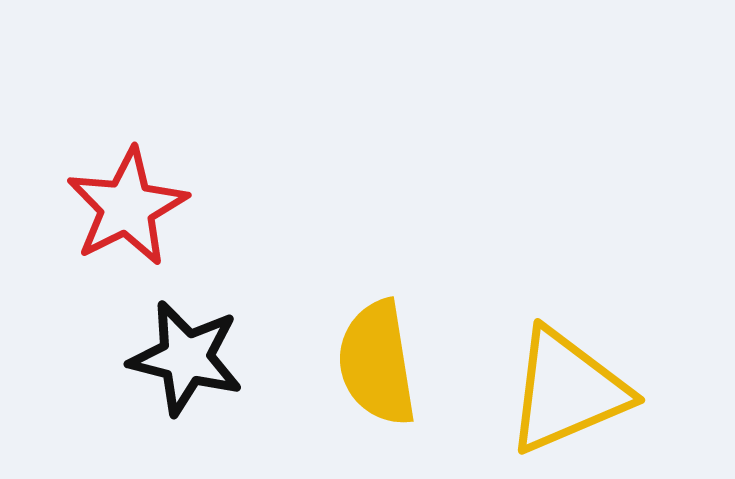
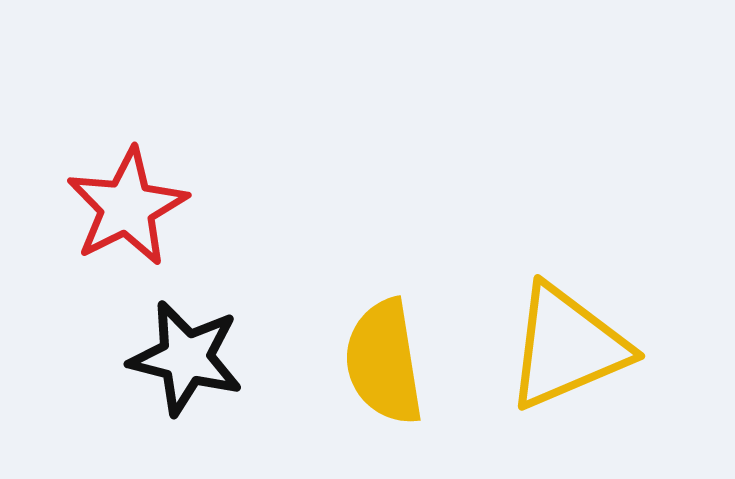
yellow semicircle: moved 7 px right, 1 px up
yellow triangle: moved 44 px up
